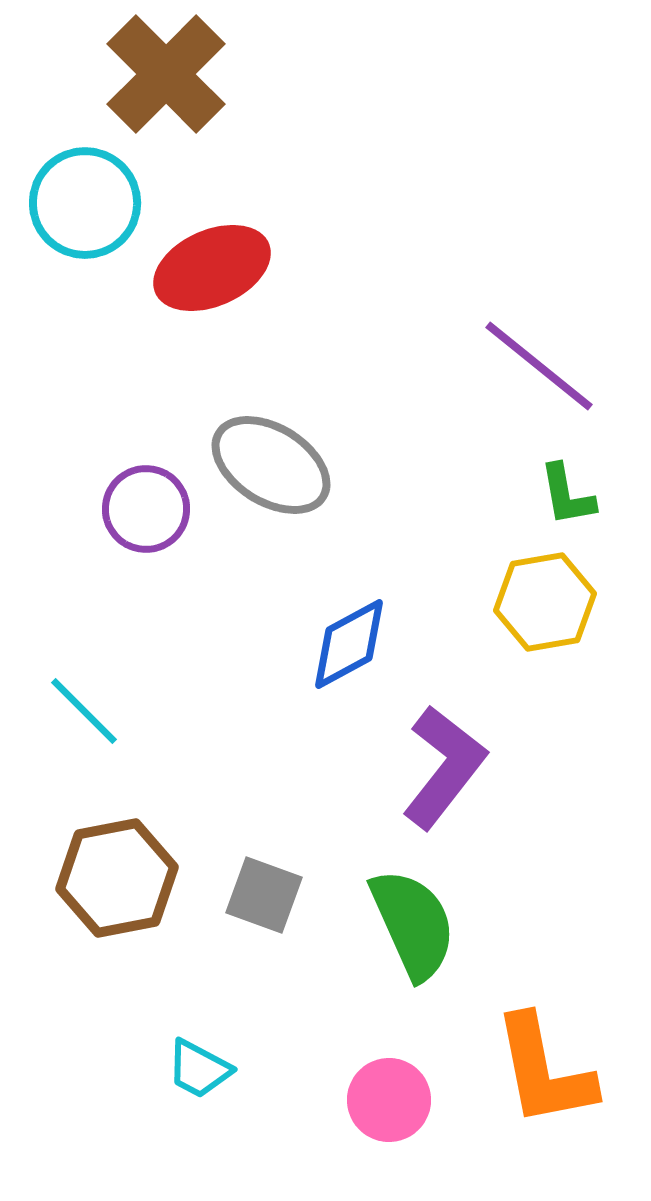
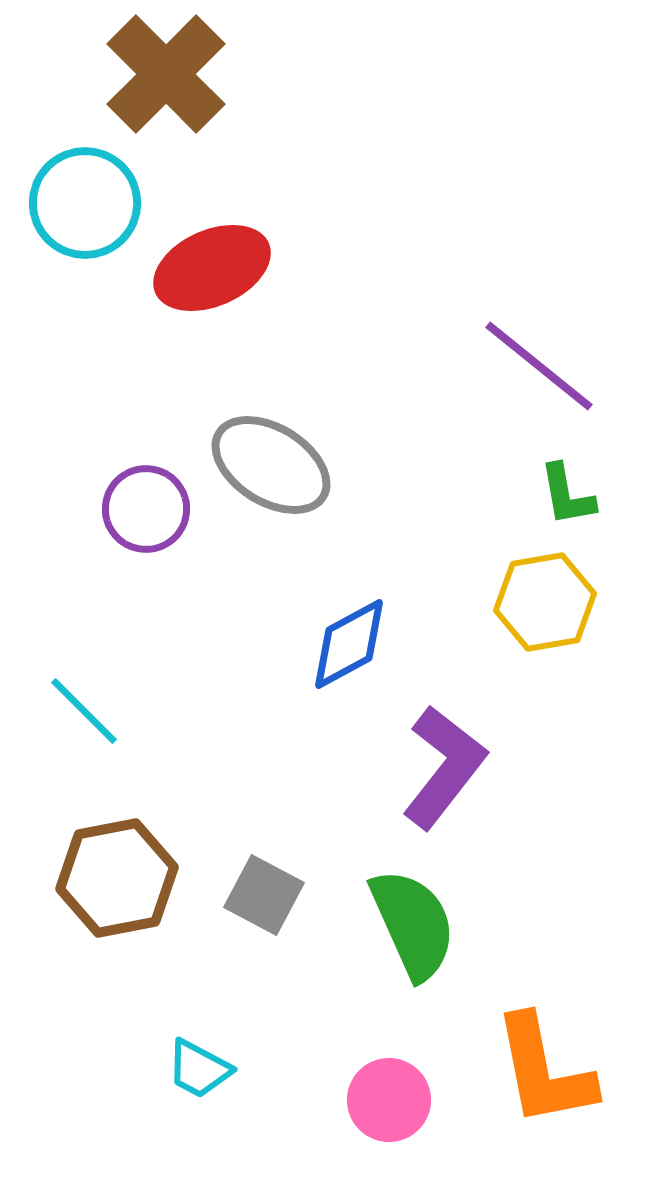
gray square: rotated 8 degrees clockwise
